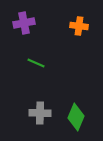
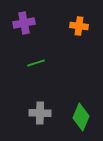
green line: rotated 42 degrees counterclockwise
green diamond: moved 5 px right
